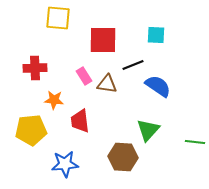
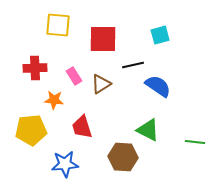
yellow square: moved 7 px down
cyan square: moved 4 px right; rotated 18 degrees counterclockwise
red square: moved 1 px up
black line: rotated 10 degrees clockwise
pink rectangle: moved 10 px left
brown triangle: moved 6 px left; rotated 40 degrees counterclockwise
red trapezoid: moved 2 px right, 6 px down; rotated 10 degrees counterclockwise
green triangle: rotated 45 degrees counterclockwise
